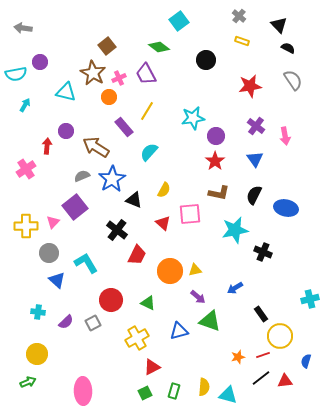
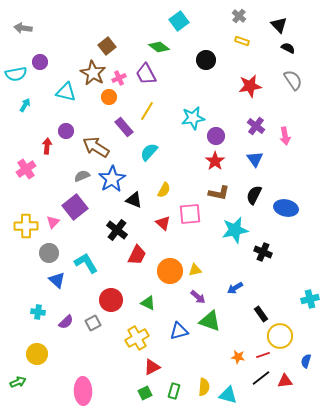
orange star at (238, 357): rotated 24 degrees clockwise
green arrow at (28, 382): moved 10 px left
